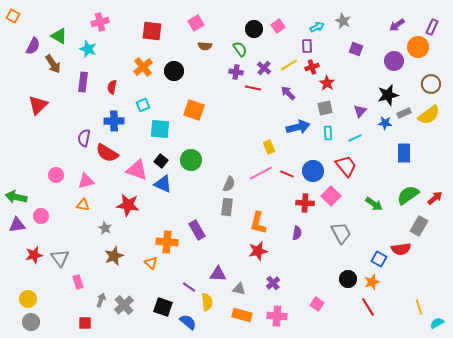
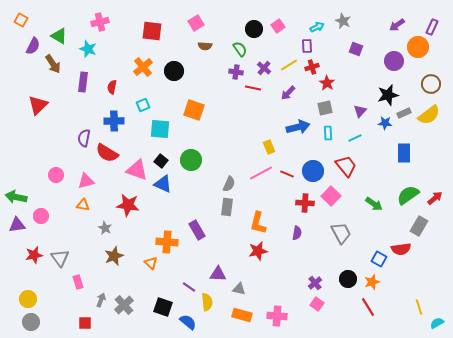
orange square at (13, 16): moved 8 px right, 4 px down
purple arrow at (288, 93): rotated 91 degrees counterclockwise
purple cross at (273, 283): moved 42 px right
